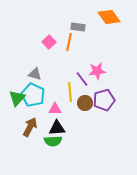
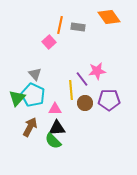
orange line: moved 9 px left, 17 px up
gray triangle: rotated 32 degrees clockwise
yellow line: moved 1 px right, 2 px up
purple pentagon: moved 5 px right; rotated 15 degrees clockwise
green semicircle: rotated 48 degrees clockwise
